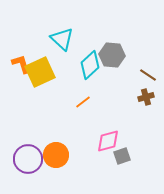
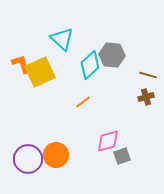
brown line: rotated 18 degrees counterclockwise
